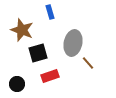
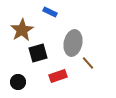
blue rectangle: rotated 48 degrees counterclockwise
brown star: rotated 20 degrees clockwise
red rectangle: moved 8 px right
black circle: moved 1 px right, 2 px up
